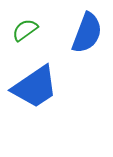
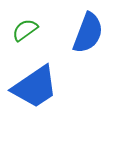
blue semicircle: moved 1 px right
